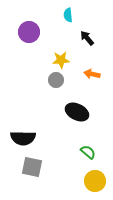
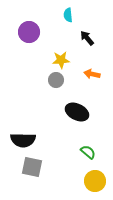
black semicircle: moved 2 px down
